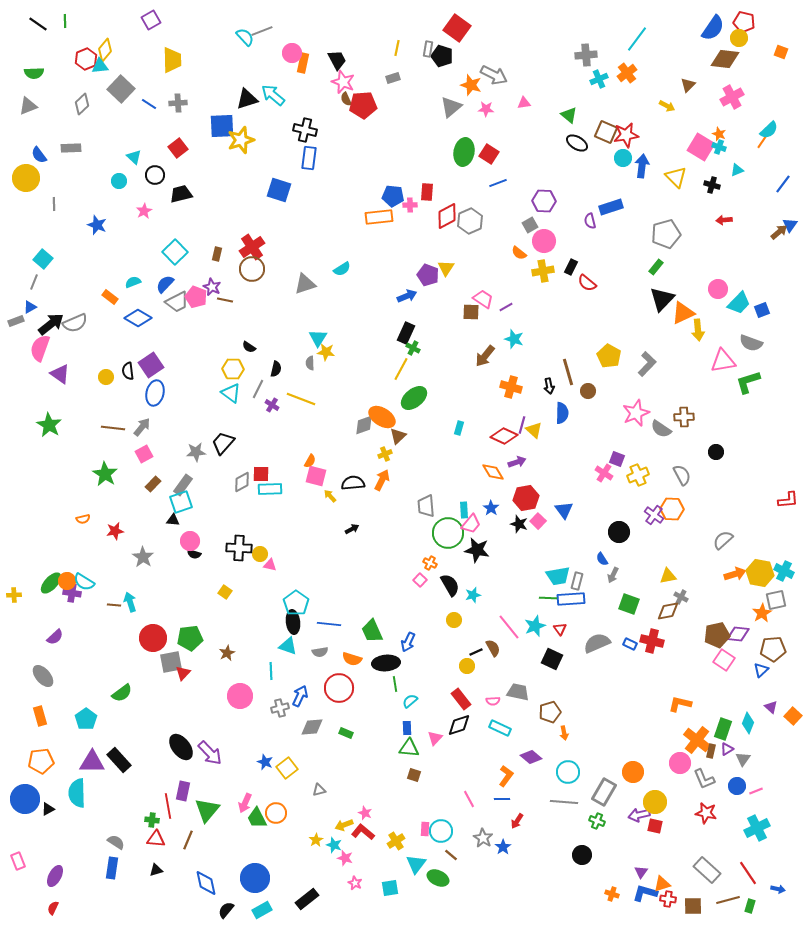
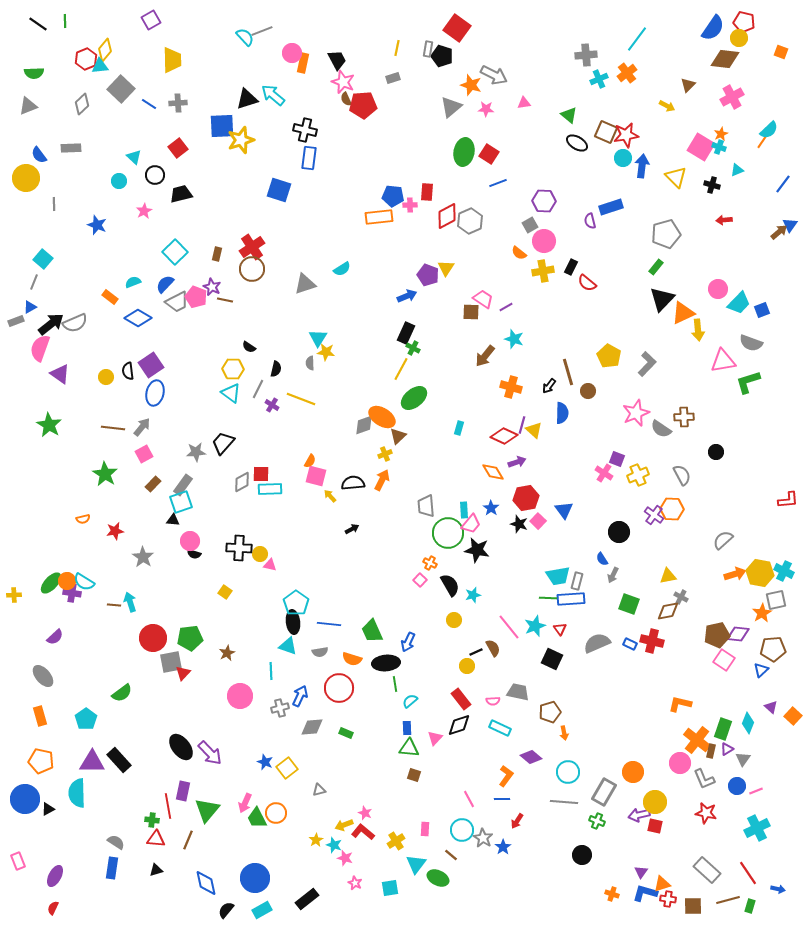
orange star at (719, 134): moved 2 px right; rotated 24 degrees clockwise
black arrow at (549, 386): rotated 49 degrees clockwise
orange pentagon at (41, 761): rotated 20 degrees clockwise
cyan circle at (441, 831): moved 21 px right, 1 px up
